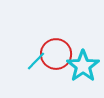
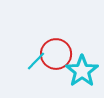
cyan star: moved 1 px left, 5 px down
